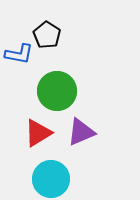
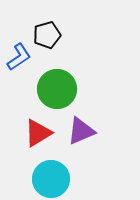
black pentagon: rotated 24 degrees clockwise
blue L-shape: moved 3 px down; rotated 44 degrees counterclockwise
green circle: moved 2 px up
purple triangle: moved 1 px up
